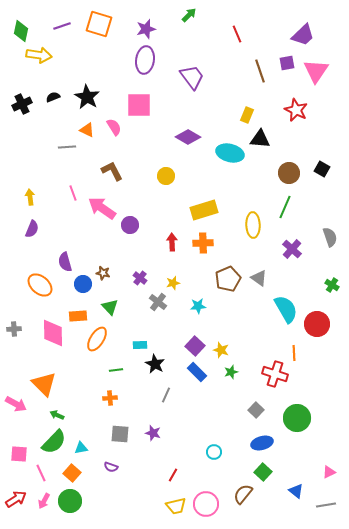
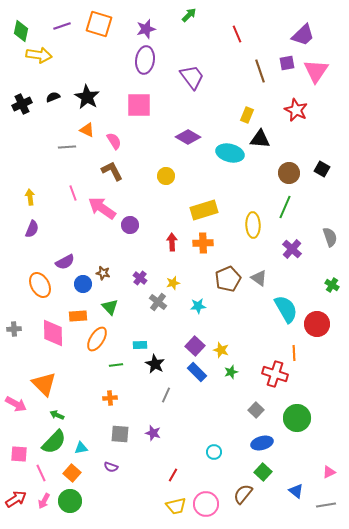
pink semicircle at (114, 127): moved 14 px down
purple semicircle at (65, 262): rotated 102 degrees counterclockwise
orange ellipse at (40, 285): rotated 20 degrees clockwise
green line at (116, 370): moved 5 px up
